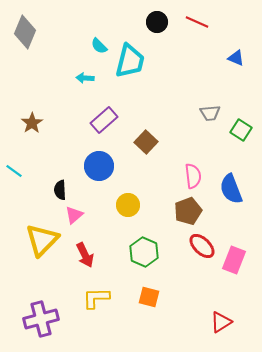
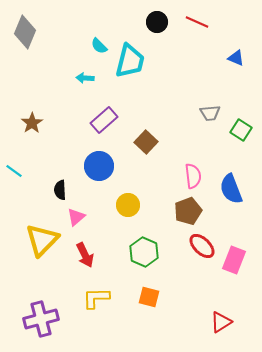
pink triangle: moved 2 px right, 2 px down
